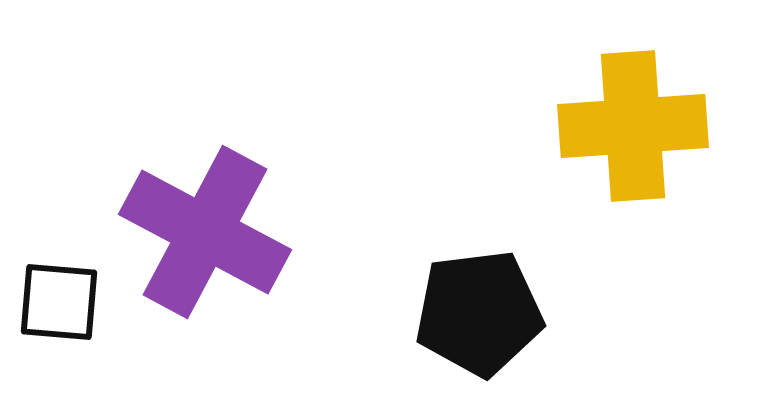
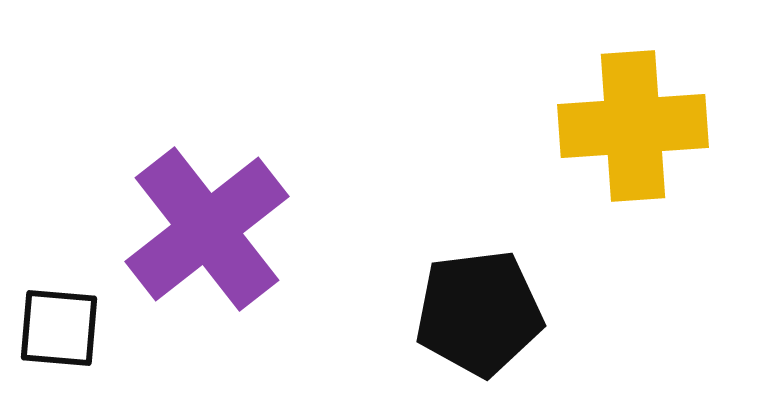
purple cross: moved 2 px right, 3 px up; rotated 24 degrees clockwise
black square: moved 26 px down
